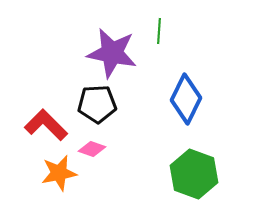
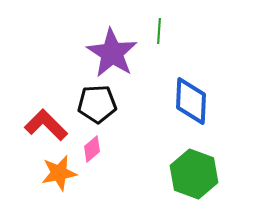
purple star: rotated 21 degrees clockwise
blue diamond: moved 5 px right, 2 px down; rotated 24 degrees counterclockwise
pink diamond: rotated 60 degrees counterclockwise
